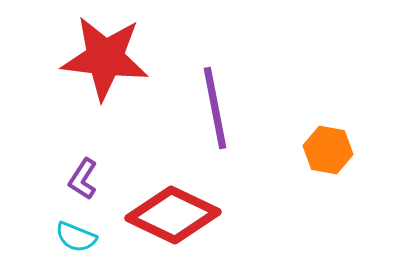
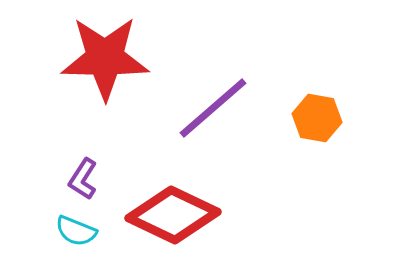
red star: rotated 6 degrees counterclockwise
purple line: moved 2 px left; rotated 60 degrees clockwise
orange hexagon: moved 11 px left, 32 px up
cyan semicircle: moved 6 px up
